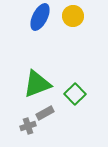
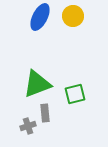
green square: rotated 30 degrees clockwise
gray rectangle: rotated 66 degrees counterclockwise
